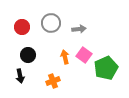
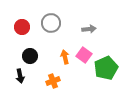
gray arrow: moved 10 px right
black circle: moved 2 px right, 1 px down
